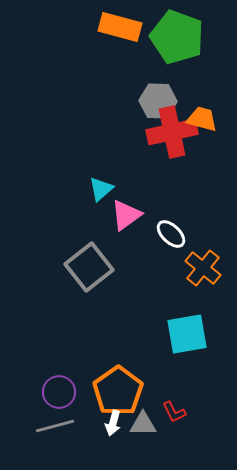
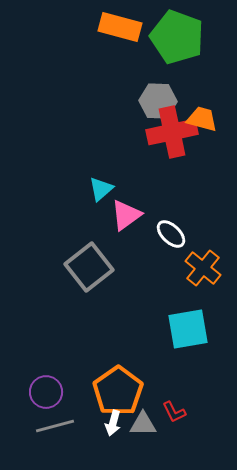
cyan square: moved 1 px right, 5 px up
purple circle: moved 13 px left
